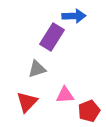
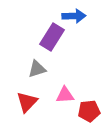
red pentagon: rotated 15 degrees clockwise
